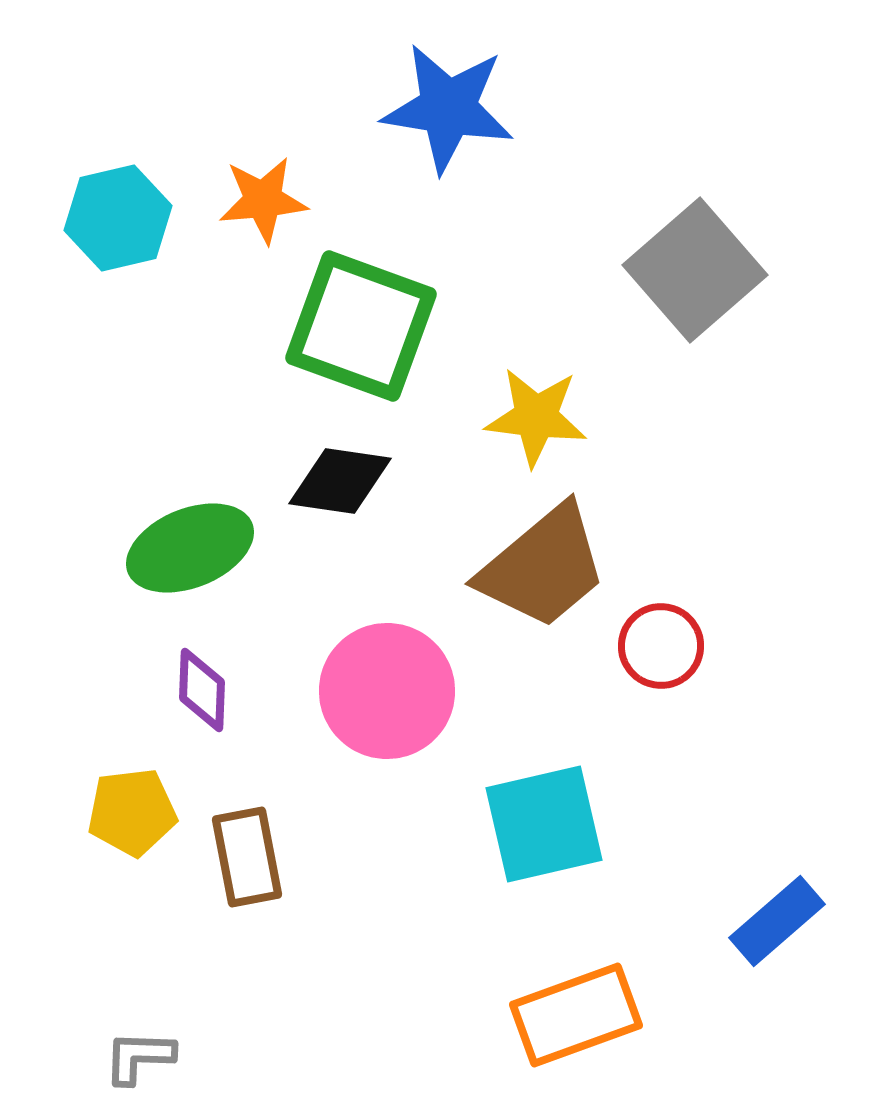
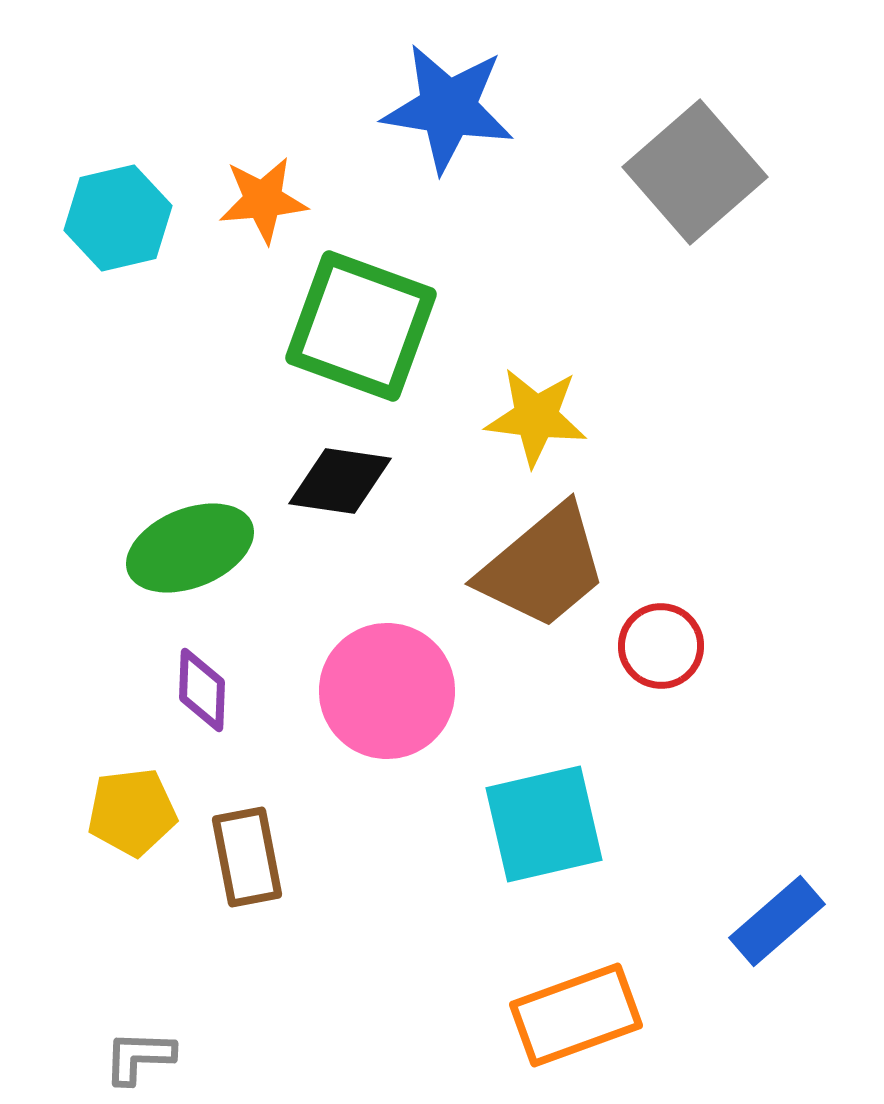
gray square: moved 98 px up
